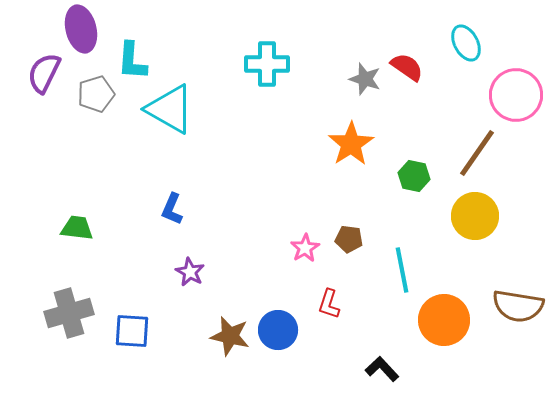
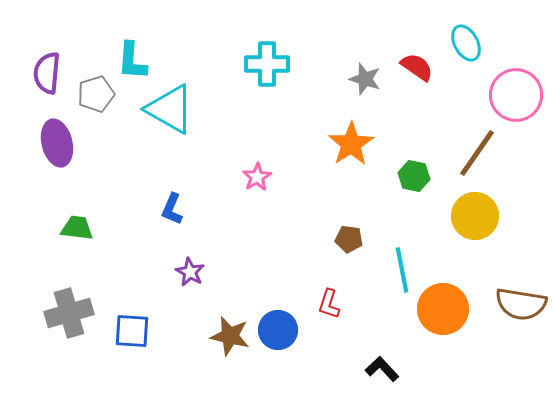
purple ellipse: moved 24 px left, 114 px down
red semicircle: moved 10 px right
purple semicircle: moved 3 px right; rotated 21 degrees counterclockwise
pink star: moved 48 px left, 71 px up
brown semicircle: moved 3 px right, 2 px up
orange circle: moved 1 px left, 11 px up
